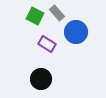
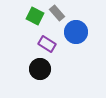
black circle: moved 1 px left, 10 px up
